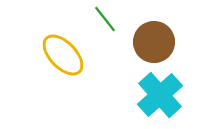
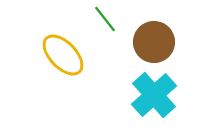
cyan cross: moved 6 px left
